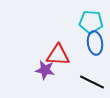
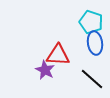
cyan pentagon: rotated 15 degrees clockwise
purple star: rotated 18 degrees clockwise
black line: moved 3 px up; rotated 15 degrees clockwise
